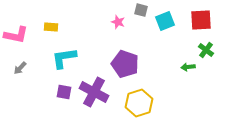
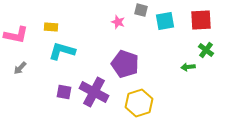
cyan square: rotated 12 degrees clockwise
cyan L-shape: moved 2 px left, 7 px up; rotated 24 degrees clockwise
